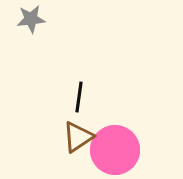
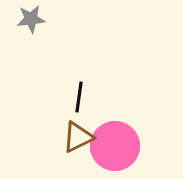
brown triangle: rotated 8 degrees clockwise
pink circle: moved 4 px up
